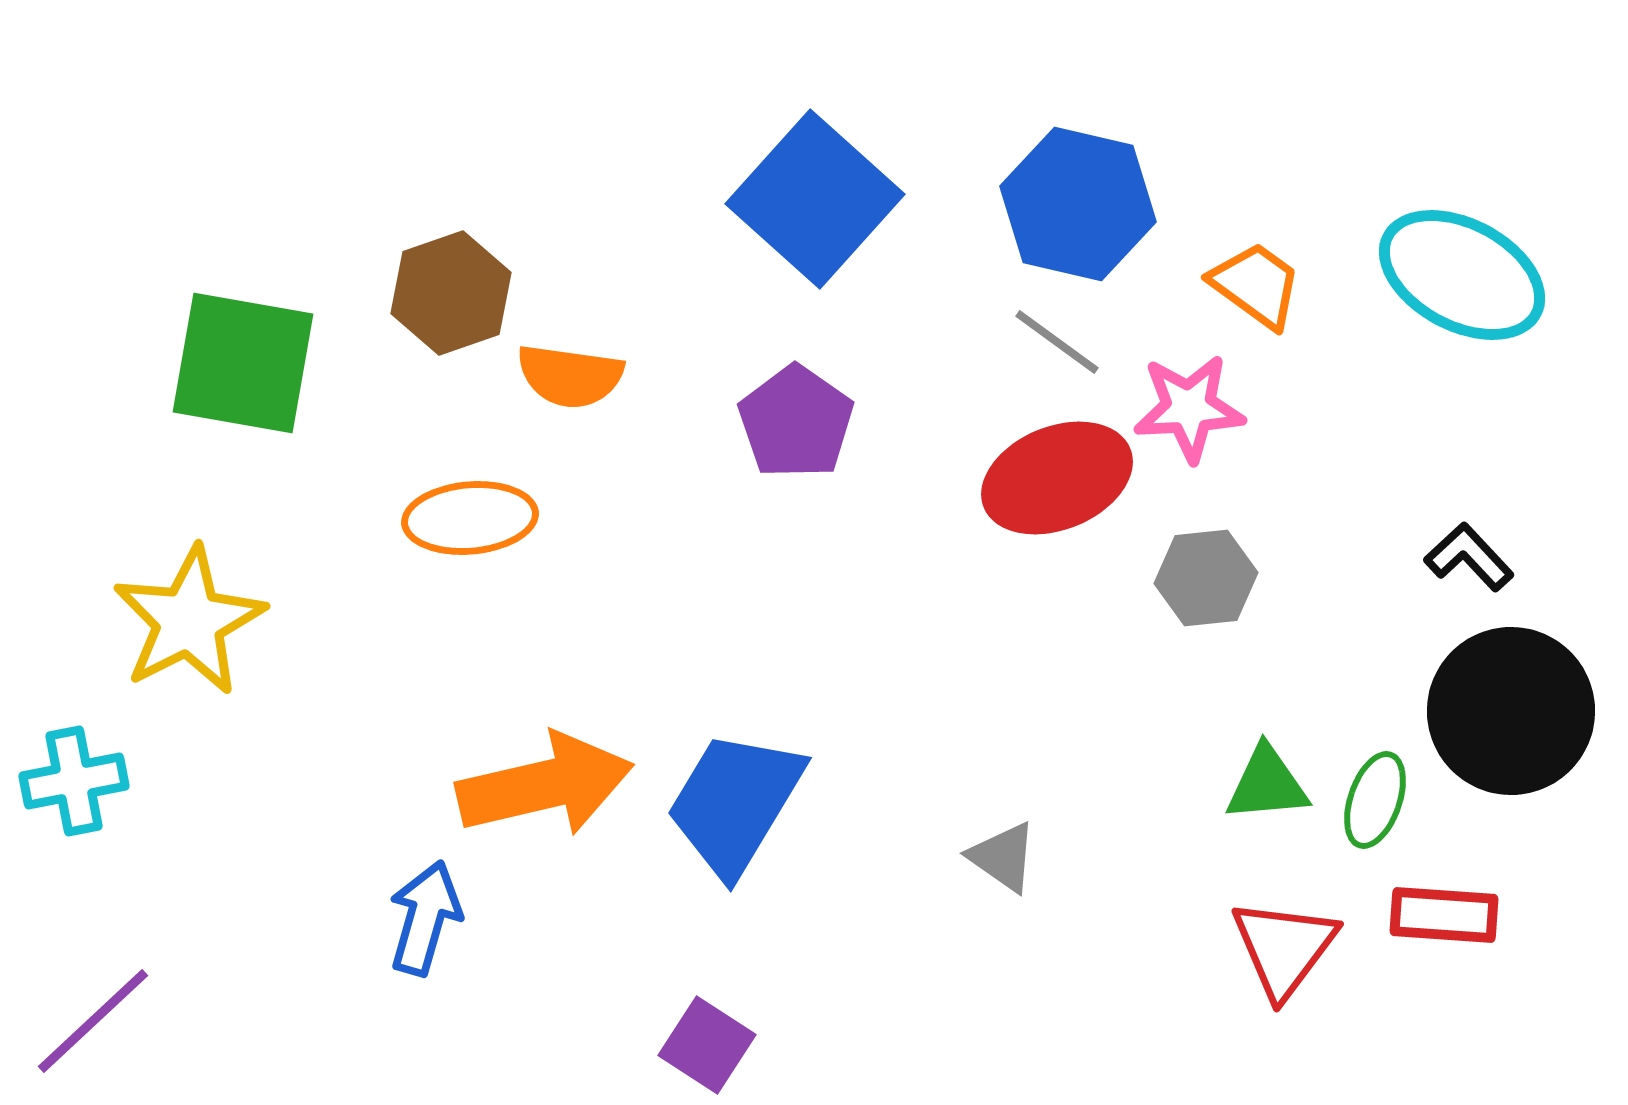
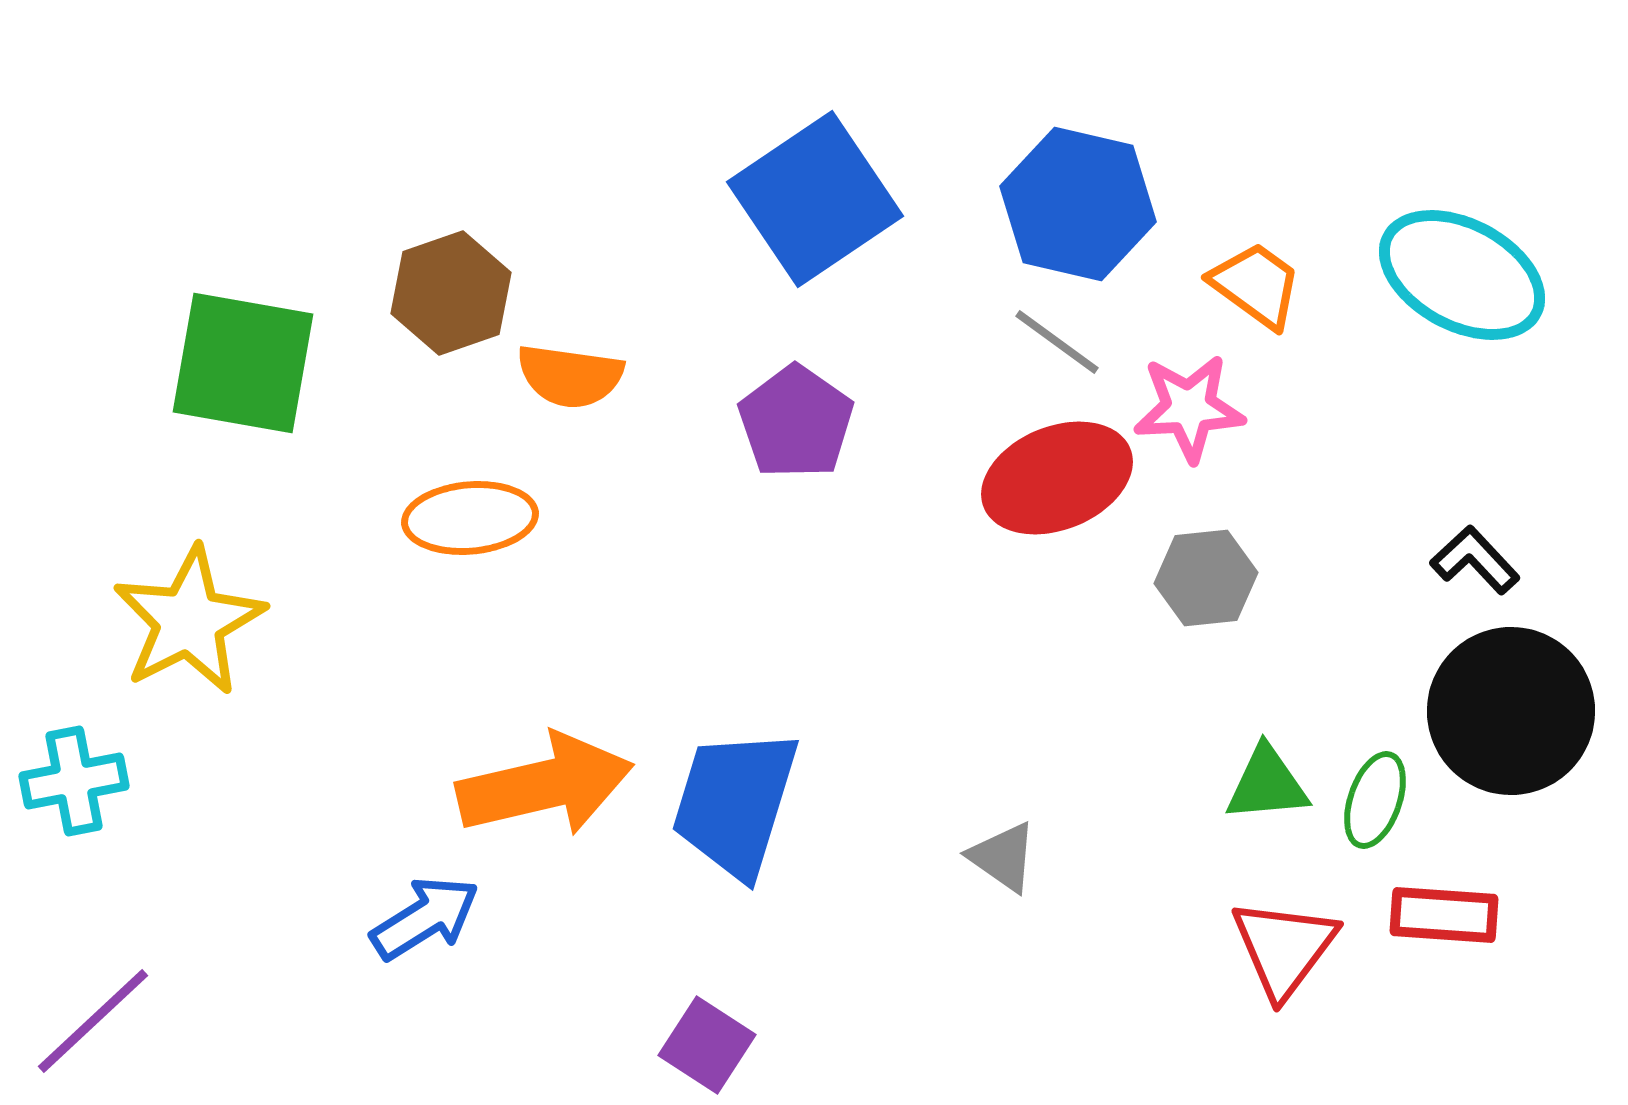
blue square: rotated 14 degrees clockwise
black L-shape: moved 6 px right, 3 px down
blue trapezoid: rotated 14 degrees counterclockwise
blue arrow: rotated 42 degrees clockwise
